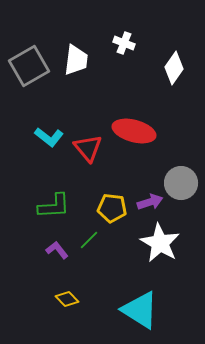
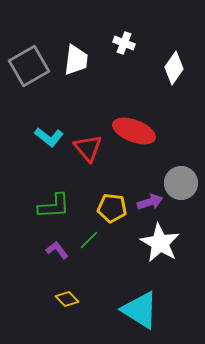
red ellipse: rotated 6 degrees clockwise
